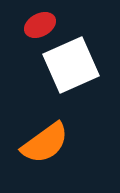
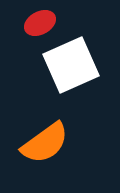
red ellipse: moved 2 px up
